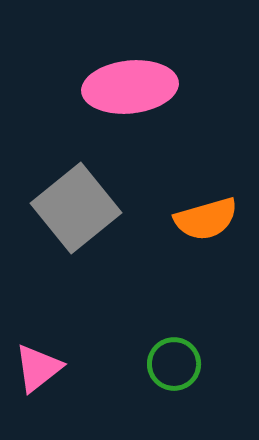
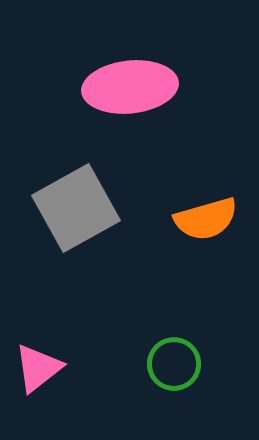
gray square: rotated 10 degrees clockwise
